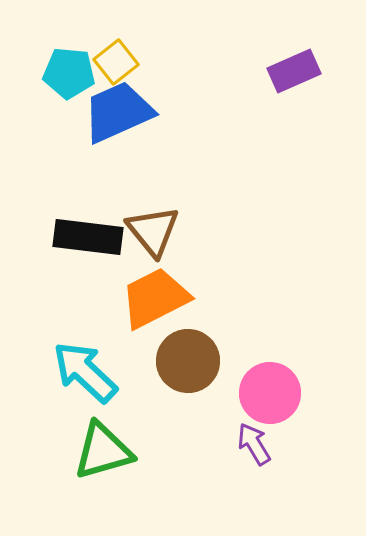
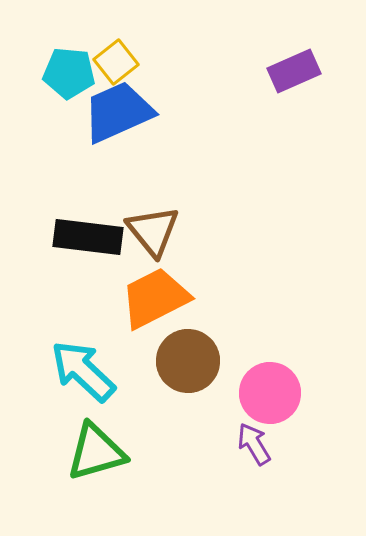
cyan arrow: moved 2 px left, 1 px up
green triangle: moved 7 px left, 1 px down
